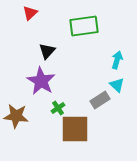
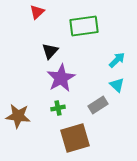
red triangle: moved 7 px right, 1 px up
black triangle: moved 3 px right
cyan arrow: rotated 30 degrees clockwise
purple star: moved 20 px right, 3 px up; rotated 12 degrees clockwise
gray rectangle: moved 2 px left, 5 px down
green cross: rotated 24 degrees clockwise
brown star: moved 2 px right
brown square: moved 9 px down; rotated 16 degrees counterclockwise
